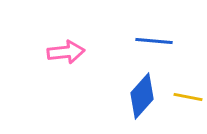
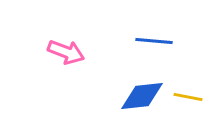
pink arrow: rotated 27 degrees clockwise
blue diamond: rotated 42 degrees clockwise
